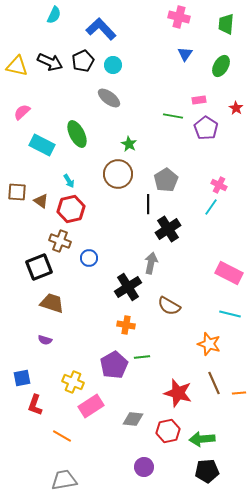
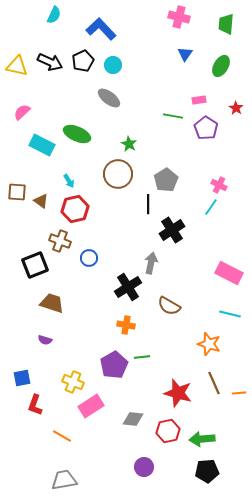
green ellipse at (77, 134): rotated 40 degrees counterclockwise
red hexagon at (71, 209): moved 4 px right
black cross at (168, 229): moved 4 px right, 1 px down
black square at (39, 267): moved 4 px left, 2 px up
